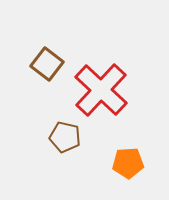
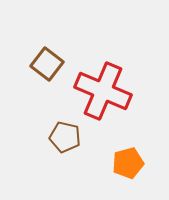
red cross: moved 2 px right, 1 px down; rotated 20 degrees counterclockwise
orange pentagon: rotated 12 degrees counterclockwise
